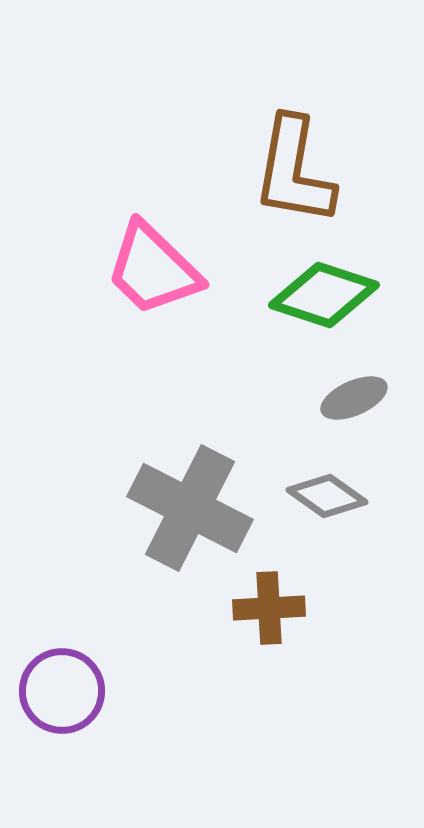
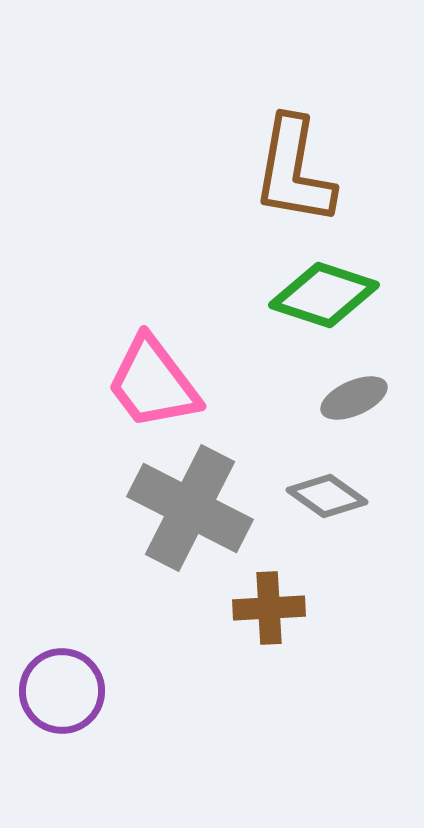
pink trapezoid: moved 114 px down; rotated 9 degrees clockwise
